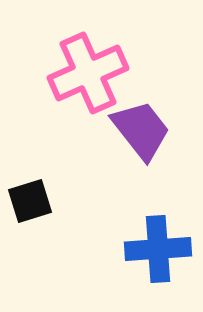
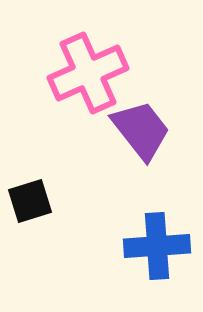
blue cross: moved 1 px left, 3 px up
